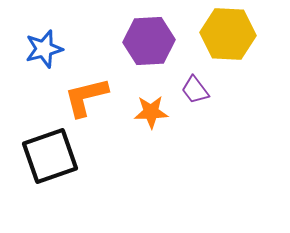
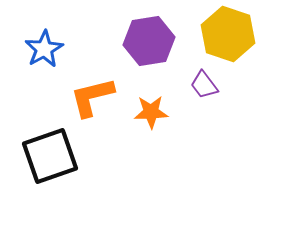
yellow hexagon: rotated 16 degrees clockwise
purple hexagon: rotated 6 degrees counterclockwise
blue star: rotated 15 degrees counterclockwise
purple trapezoid: moved 9 px right, 5 px up
orange L-shape: moved 6 px right
